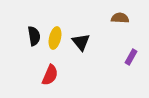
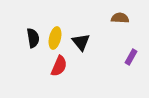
black semicircle: moved 1 px left, 2 px down
red semicircle: moved 9 px right, 9 px up
